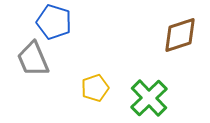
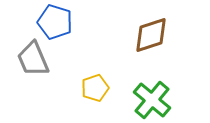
blue pentagon: moved 1 px right
brown diamond: moved 29 px left
green cross: moved 3 px right, 2 px down; rotated 6 degrees counterclockwise
